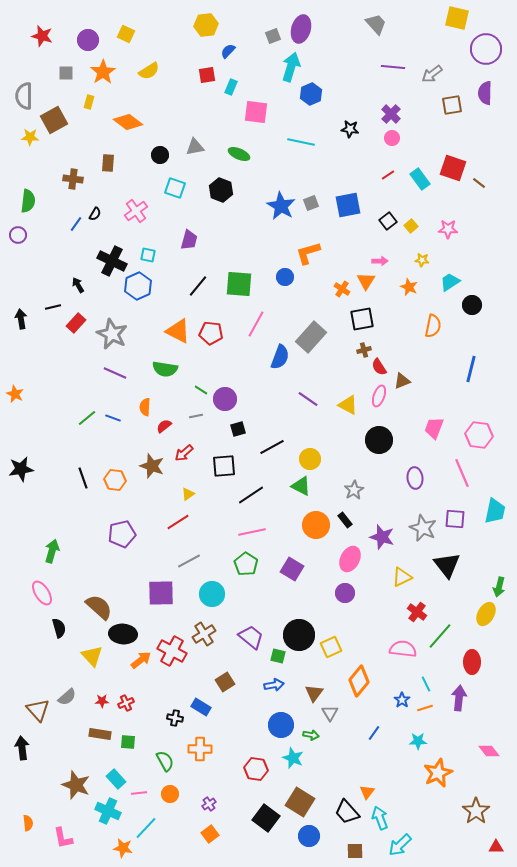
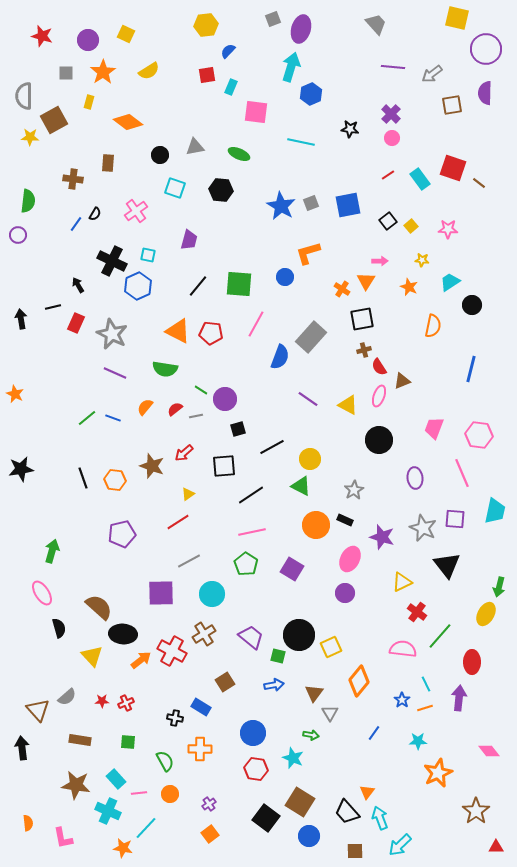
gray square at (273, 36): moved 17 px up
black hexagon at (221, 190): rotated 15 degrees counterclockwise
red rectangle at (76, 323): rotated 18 degrees counterclockwise
orange semicircle at (145, 407): rotated 36 degrees clockwise
red semicircle at (164, 426): moved 11 px right, 17 px up
black rectangle at (345, 520): rotated 28 degrees counterclockwise
yellow triangle at (402, 577): moved 5 px down
blue circle at (281, 725): moved 28 px left, 8 px down
brown rectangle at (100, 734): moved 20 px left, 6 px down
brown star at (76, 785): rotated 12 degrees counterclockwise
